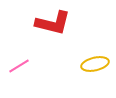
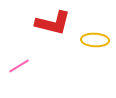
yellow ellipse: moved 24 px up; rotated 16 degrees clockwise
